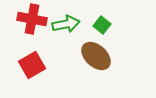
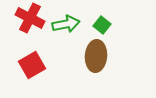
red cross: moved 2 px left, 1 px up; rotated 16 degrees clockwise
brown ellipse: rotated 52 degrees clockwise
